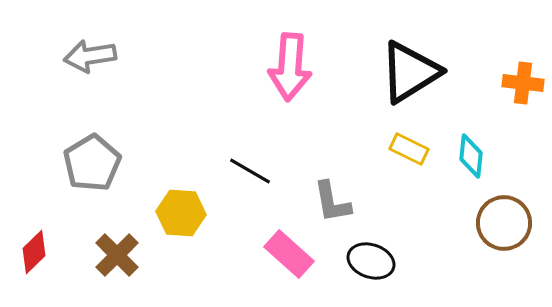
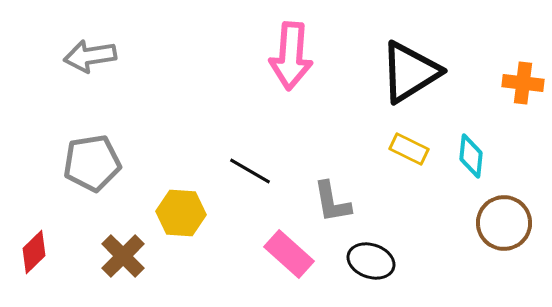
pink arrow: moved 1 px right, 11 px up
gray pentagon: rotated 22 degrees clockwise
brown cross: moved 6 px right, 1 px down
